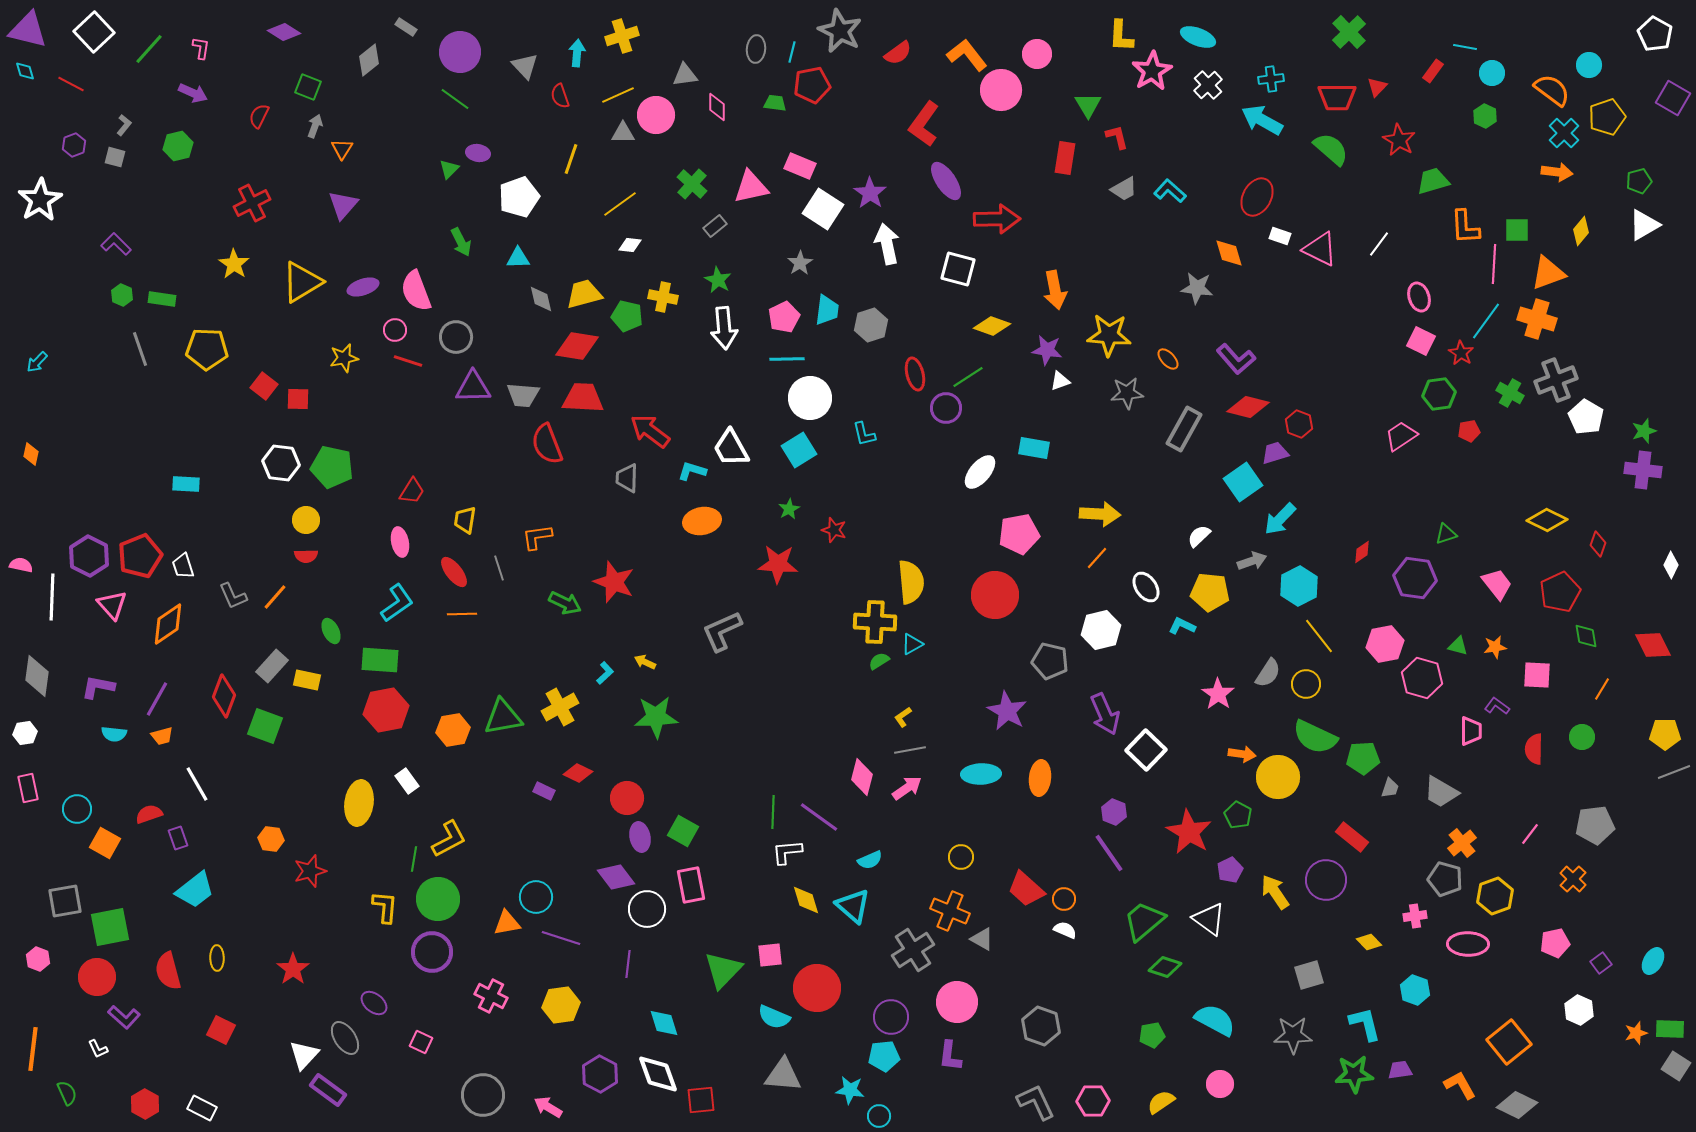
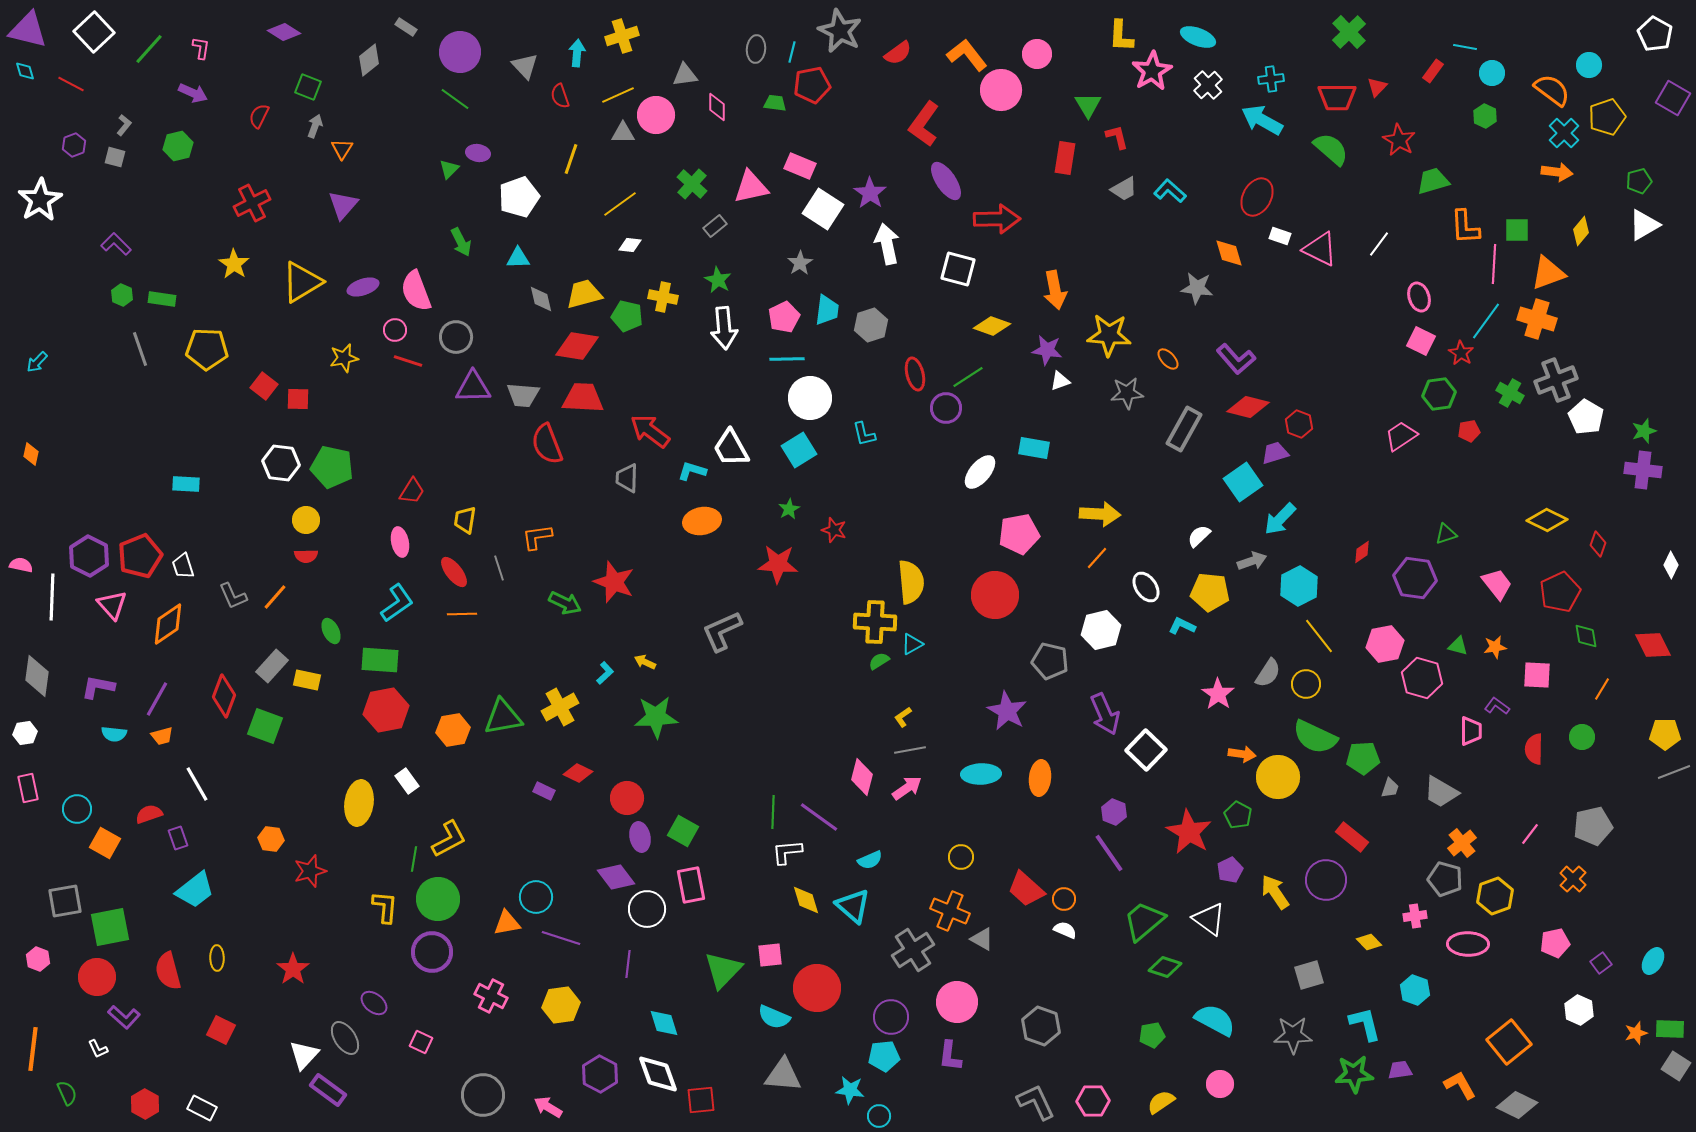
gray pentagon at (1595, 825): moved 2 px left, 1 px down; rotated 6 degrees counterclockwise
